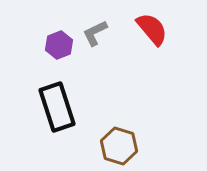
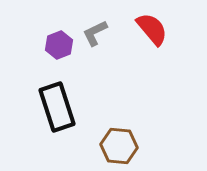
brown hexagon: rotated 12 degrees counterclockwise
